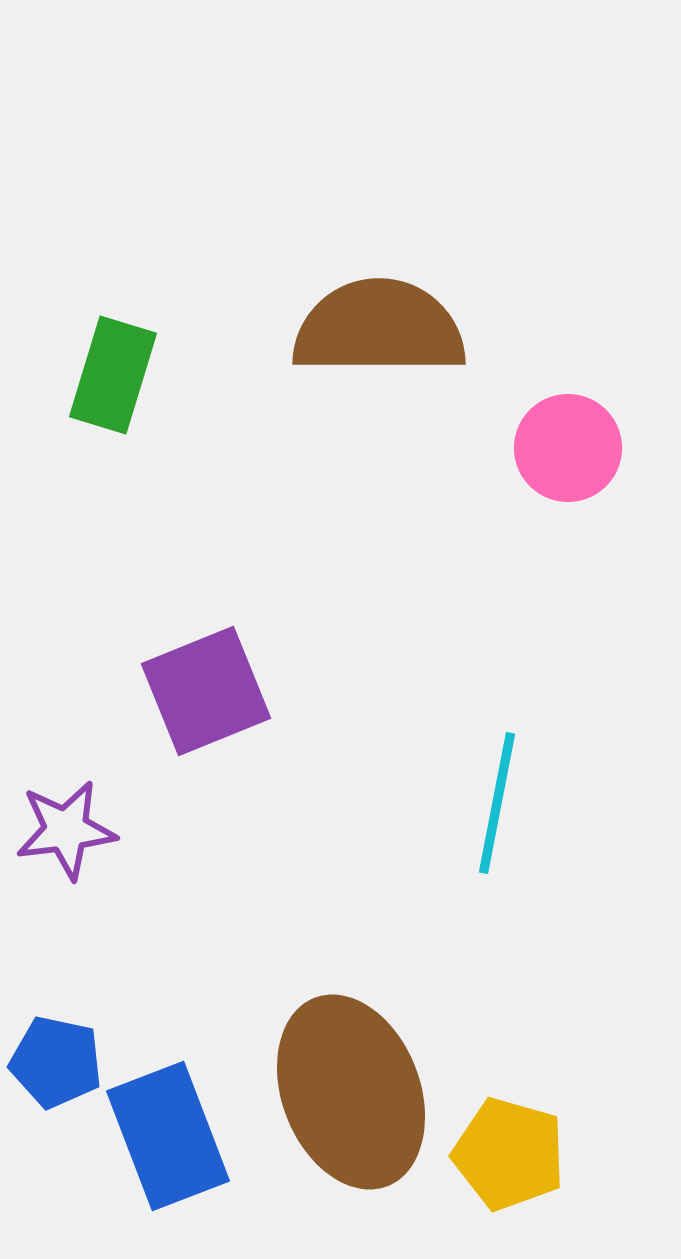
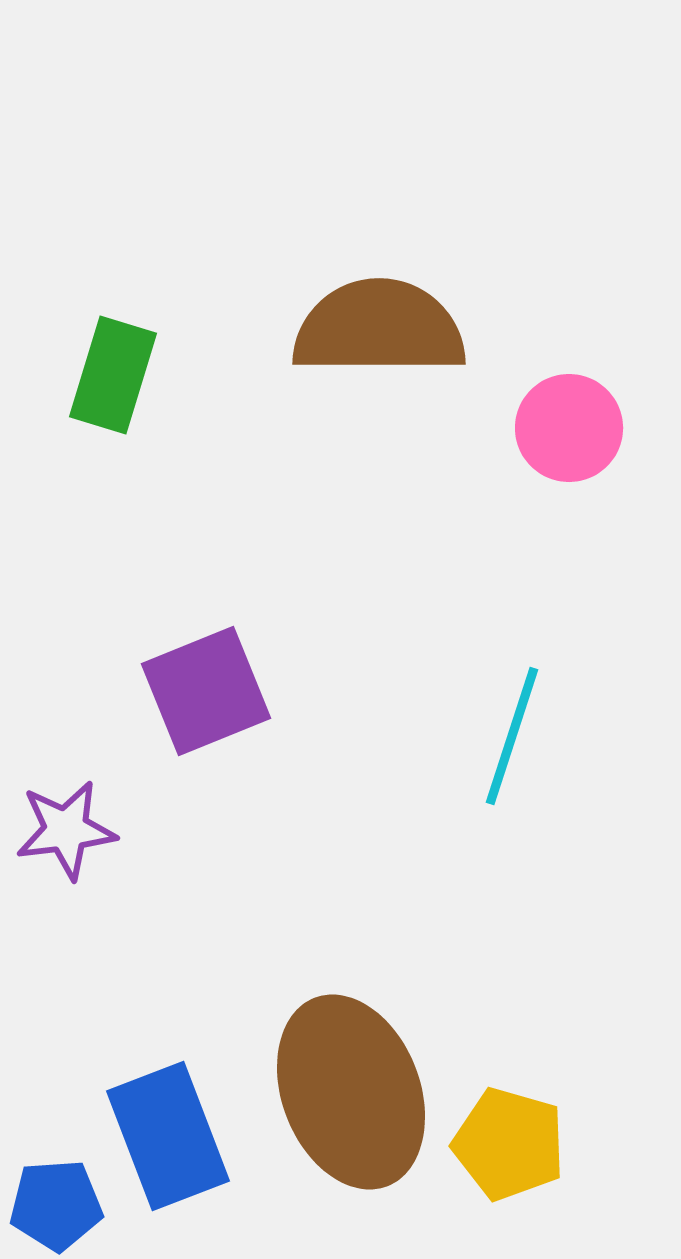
pink circle: moved 1 px right, 20 px up
cyan line: moved 15 px right, 67 px up; rotated 7 degrees clockwise
blue pentagon: moved 143 px down; rotated 16 degrees counterclockwise
yellow pentagon: moved 10 px up
